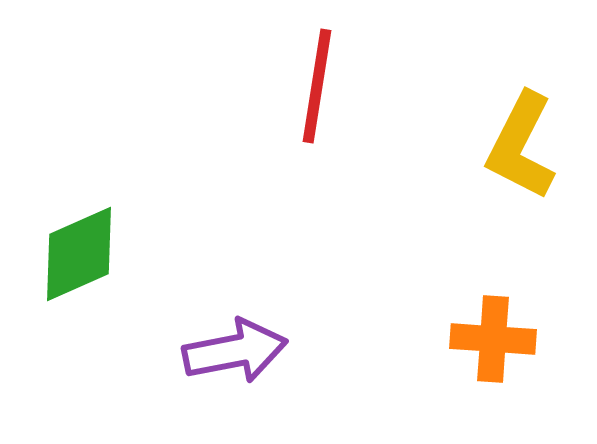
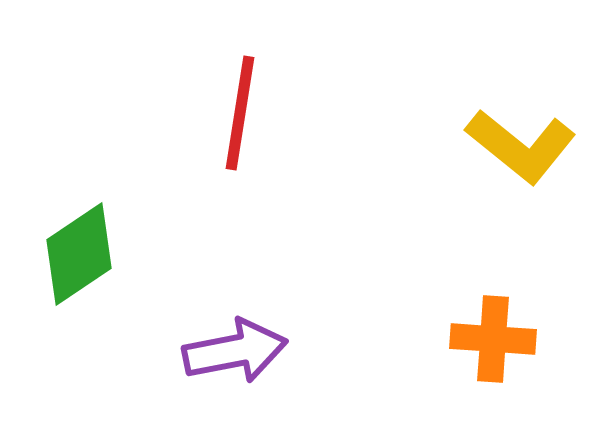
red line: moved 77 px left, 27 px down
yellow L-shape: rotated 78 degrees counterclockwise
green diamond: rotated 10 degrees counterclockwise
